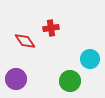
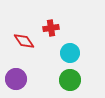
red diamond: moved 1 px left
cyan circle: moved 20 px left, 6 px up
green circle: moved 1 px up
